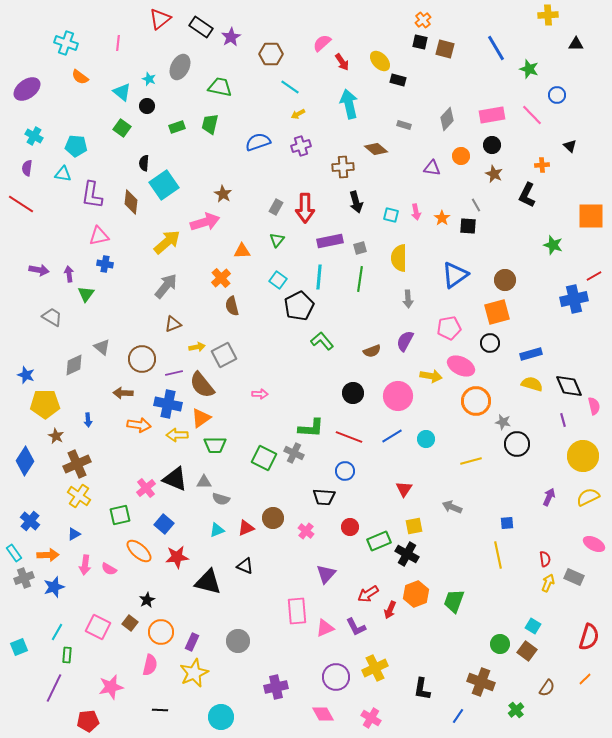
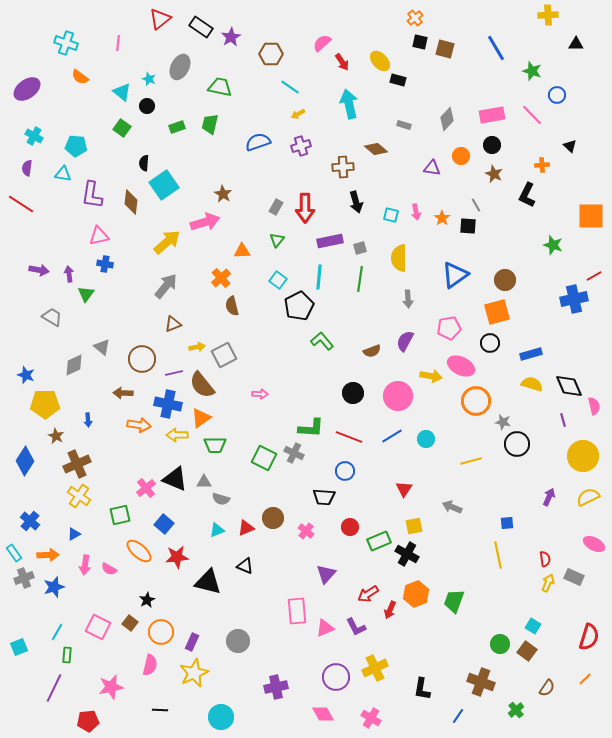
orange cross at (423, 20): moved 8 px left, 2 px up
green star at (529, 69): moved 3 px right, 2 px down
